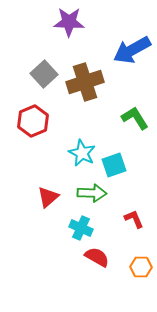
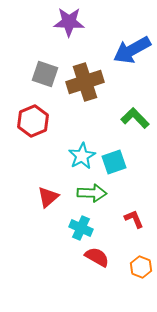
gray square: moved 1 px right; rotated 28 degrees counterclockwise
green L-shape: rotated 12 degrees counterclockwise
cyan star: moved 3 px down; rotated 16 degrees clockwise
cyan square: moved 3 px up
orange hexagon: rotated 20 degrees clockwise
